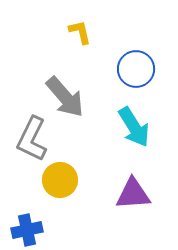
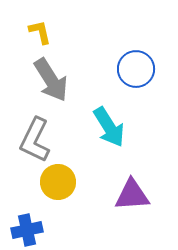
yellow L-shape: moved 40 px left
gray arrow: moved 14 px left, 17 px up; rotated 9 degrees clockwise
cyan arrow: moved 25 px left
gray L-shape: moved 3 px right, 1 px down
yellow circle: moved 2 px left, 2 px down
purple triangle: moved 1 px left, 1 px down
